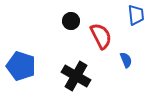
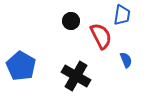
blue trapezoid: moved 14 px left; rotated 15 degrees clockwise
blue pentagon: rotated 12 degrees clockwise
